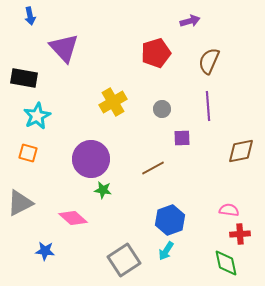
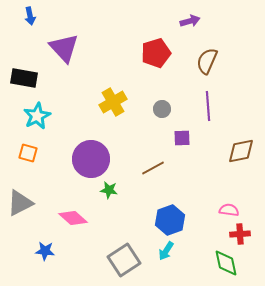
brown semicircle: moved 2 px left
green star: moved 6 px right
